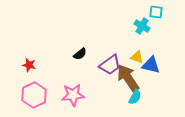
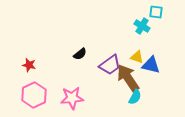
pink star: moved 1 px left, 3 px down
